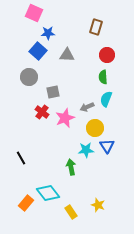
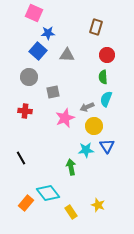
red cross: moved 17 px left, 1 px up; rotated 32 degrees counterclockwise
yellow circle: moved 1 px left, 2 px up
